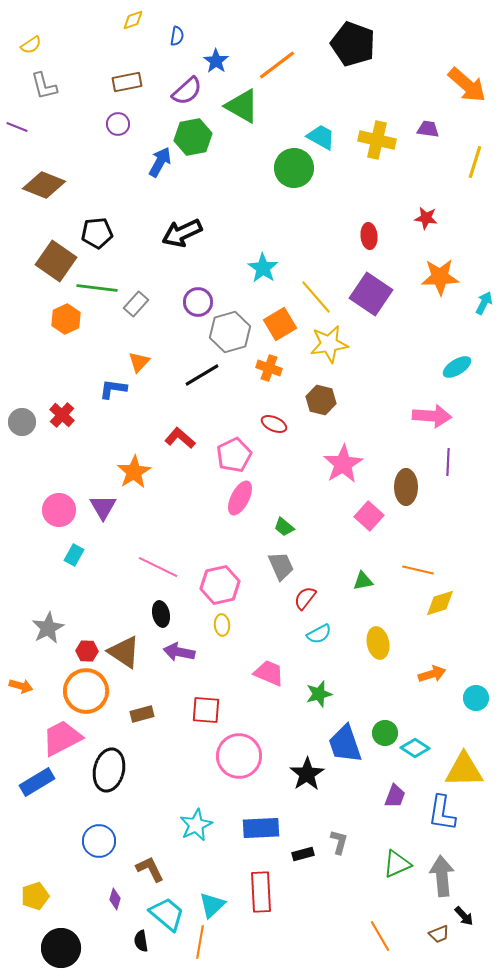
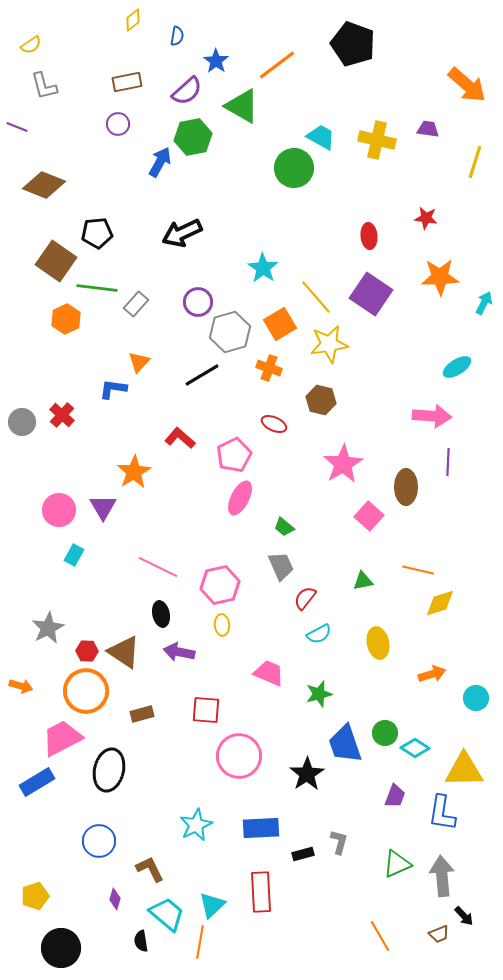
yellow diamond at (133, 20): rotated 20 degrees counterclockwise
